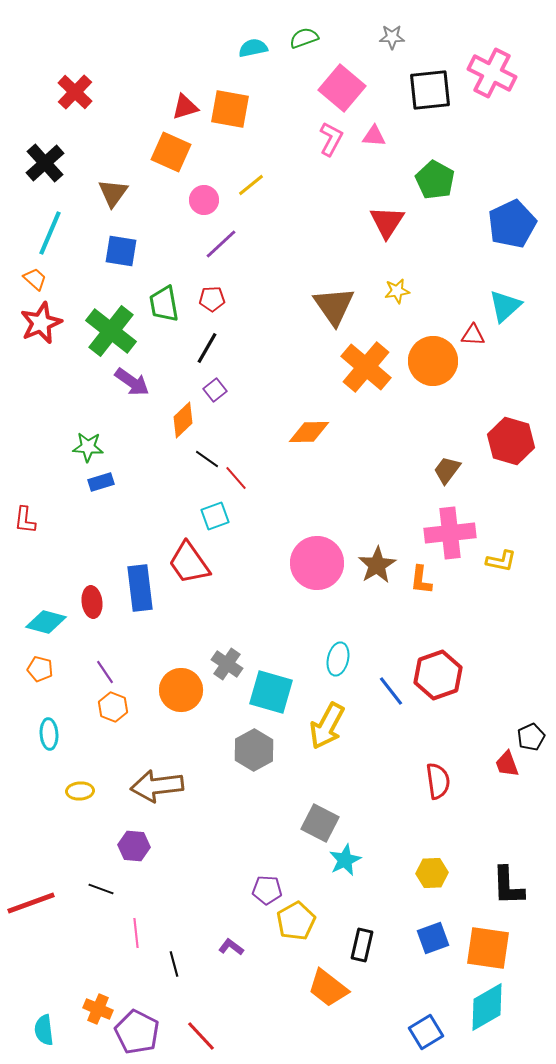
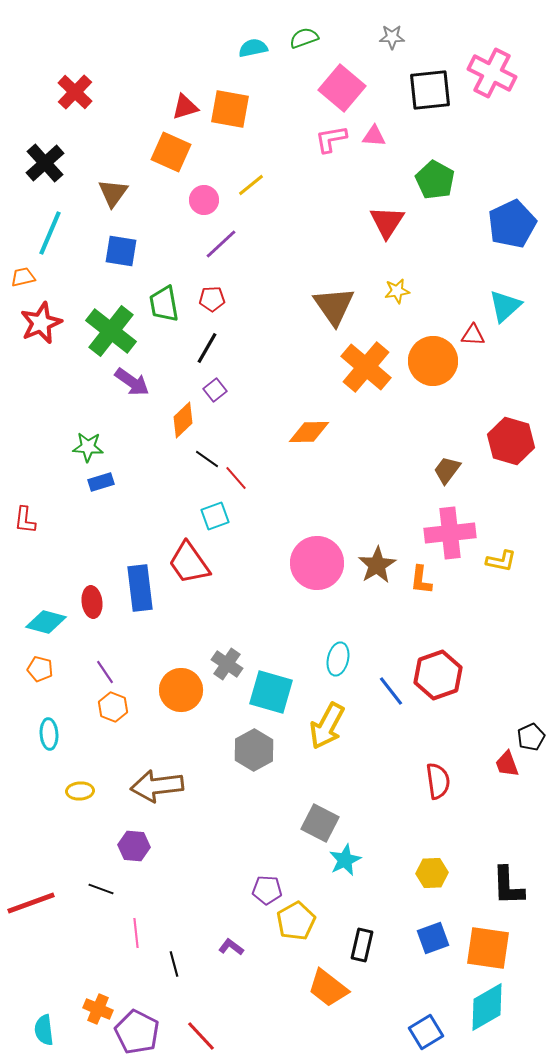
pink L-shape at (331, 139): rotated 128 degrees counterclockwise
orange trapezoid at (35, 279): moved 12 px left, 2 px up; rotated 55 degrees counterclockwise
